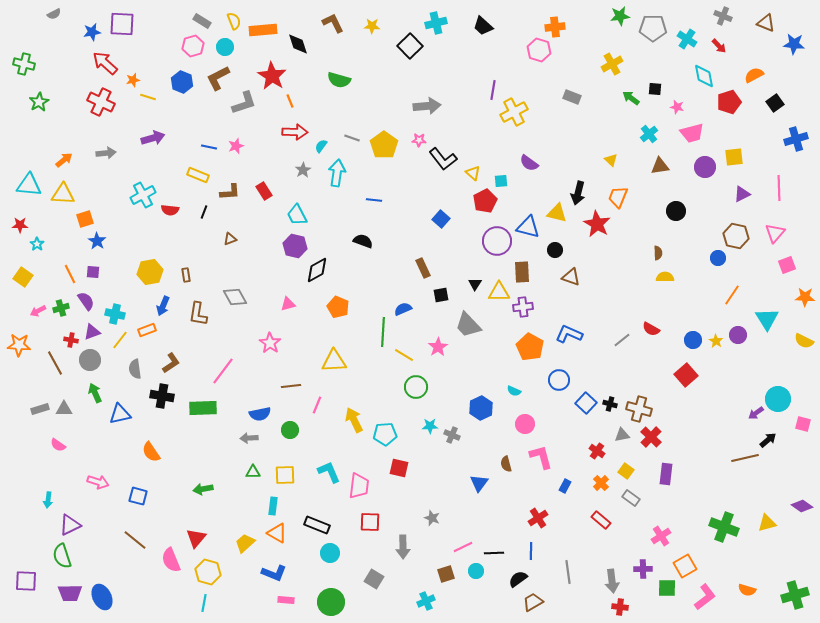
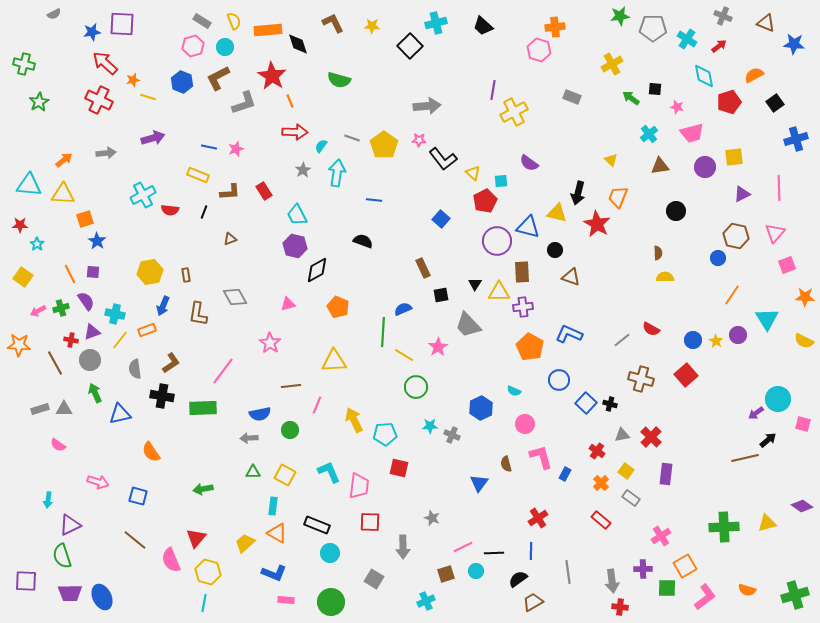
orange rectangle at (263, 30): moved 5 px right
red arrow at (719, 46): rotated 84 degrees counterclockwise
red cross at (101, 102): moved 2 px left, 2 px up
pink star at (236, 146): moved 3 px down
brown cross at (639, 409): moved 2 px right, 30 px up
yellow square at (285, 475): rotated 30 degrees clockwise
blue rectangle at (565, 486): moved 12 px up
green cross at (724, 527): rotated 24 degrees counterclockwise
